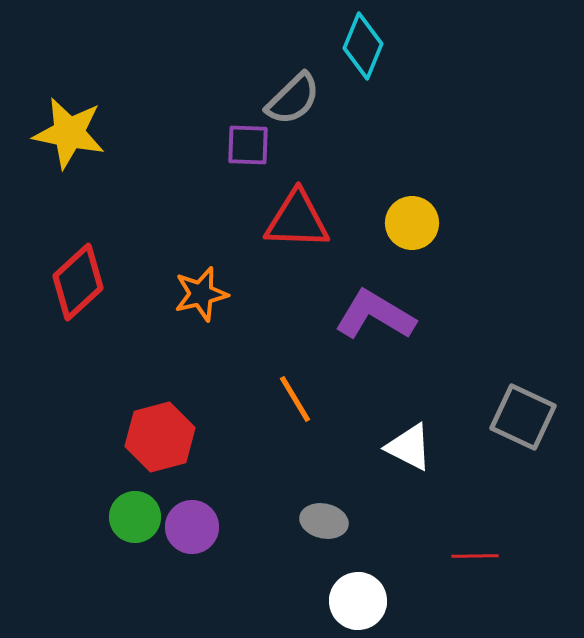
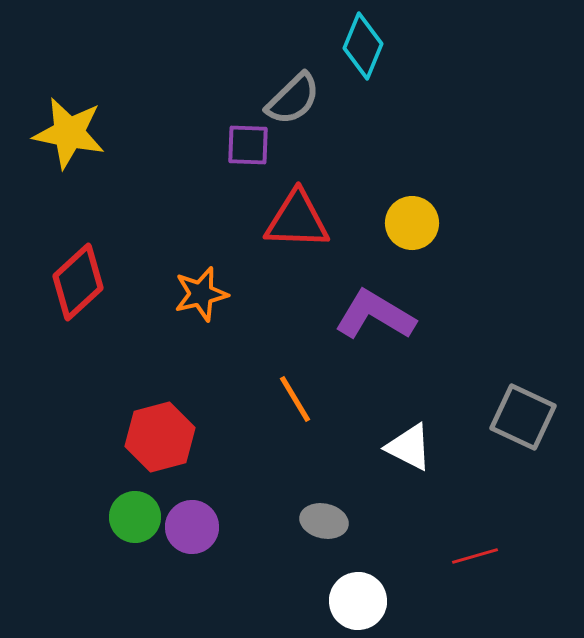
red line: rotated 15 degrees counterclockwise
